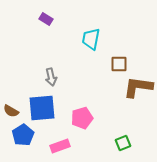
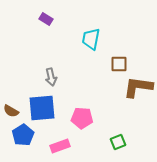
pink pentagon: rotated 20 degrees clockwise
green square: moved 5 px left, 1 px up
